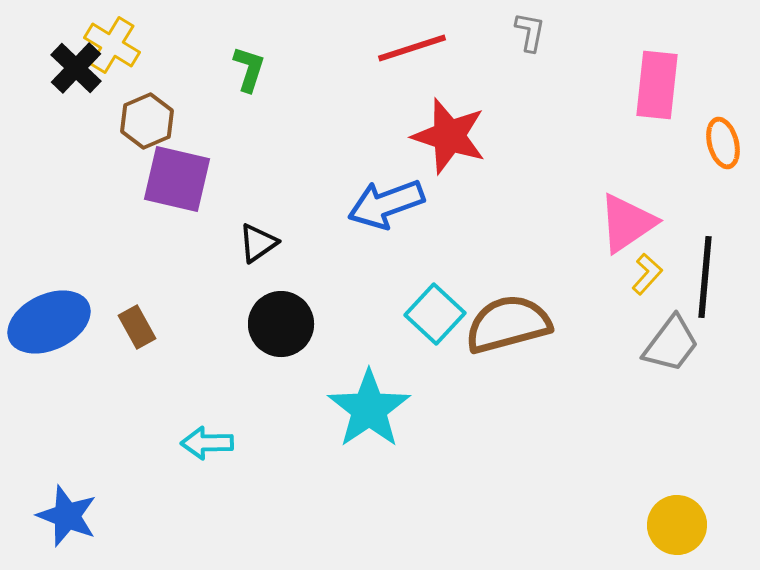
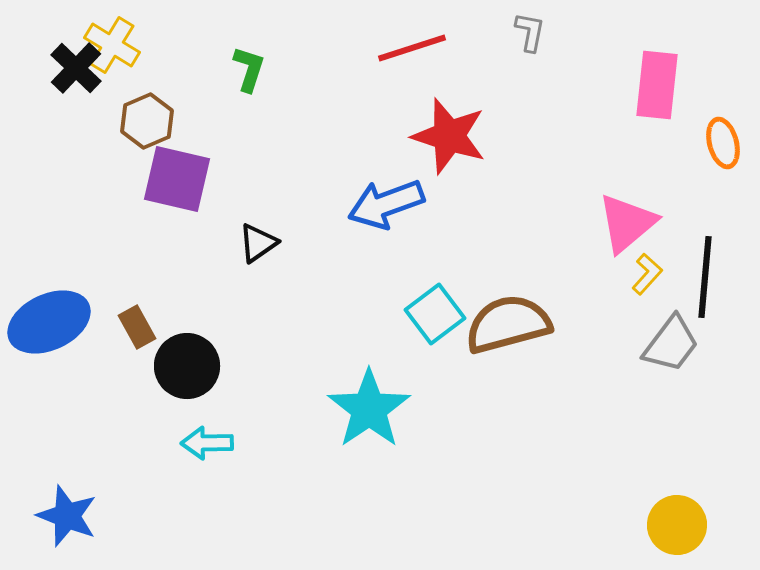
pink triangle: rotated 6 degrees counterclockwise
cyan square: rotated 10 degrees clockwise
black circle: moved 94 px left, 42 px down
